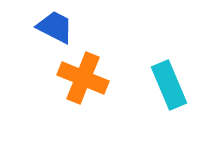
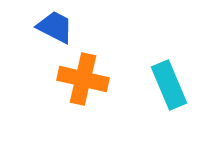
orange cross: moved 1 px down; rotated 9 degrees counterclockwise
